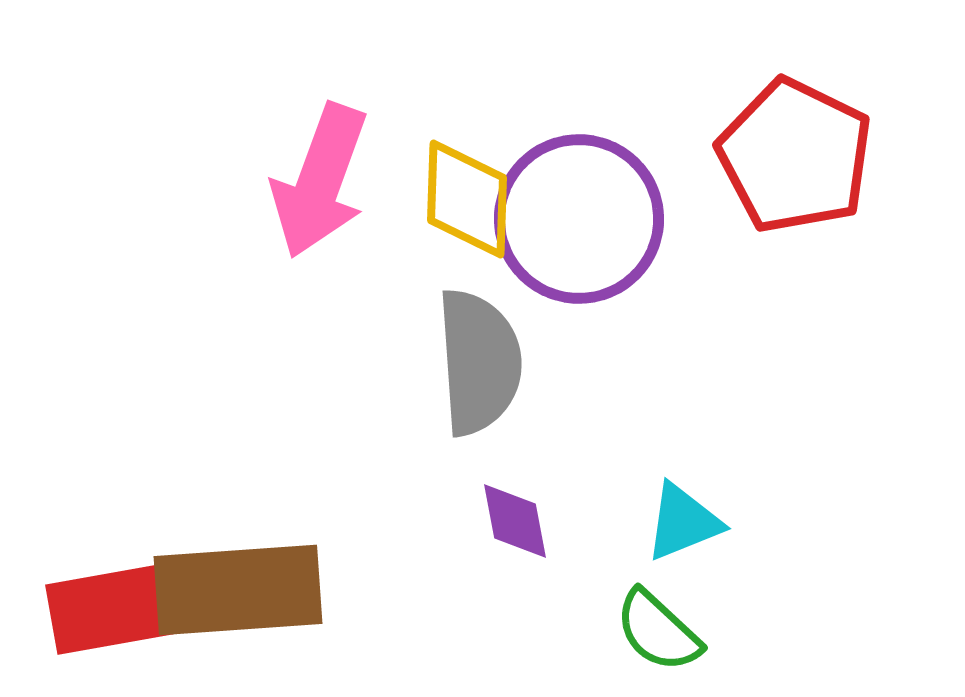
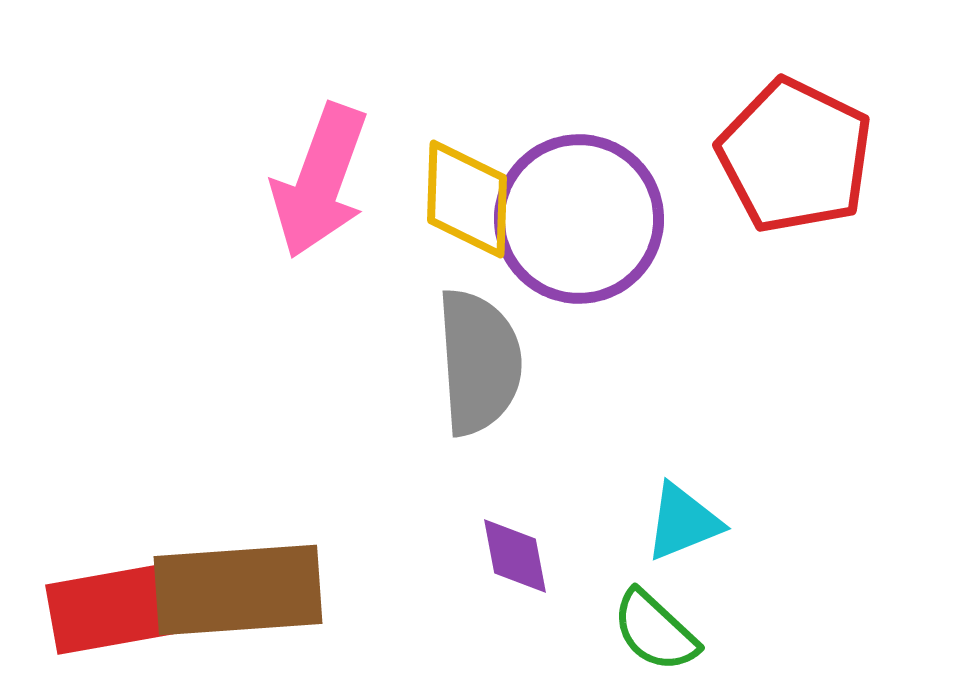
purple diamond: moved 35 px down
green semicircle: moved 3 px left
